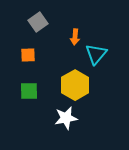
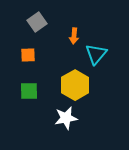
gray square: moved 1 px left
orange arrow: moved 1 px left, 1 px up
